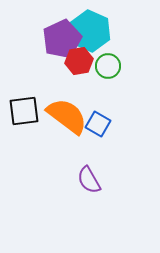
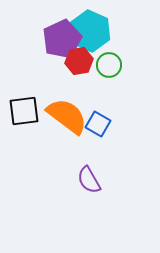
green circle: moved 1 px right, 1 px up
